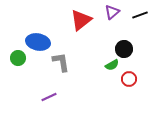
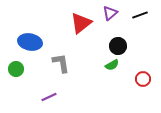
purple triangle: moved 2 px left, 1 px down
red triangle: moved 3 px down
blue ellipse: moved 8 px left
black circle: moved 6 px left, 3 px up
green circle: moved 2 px left, 11 px down
gray L-shape: moved 1 px down
red circle: moved 14 px right
